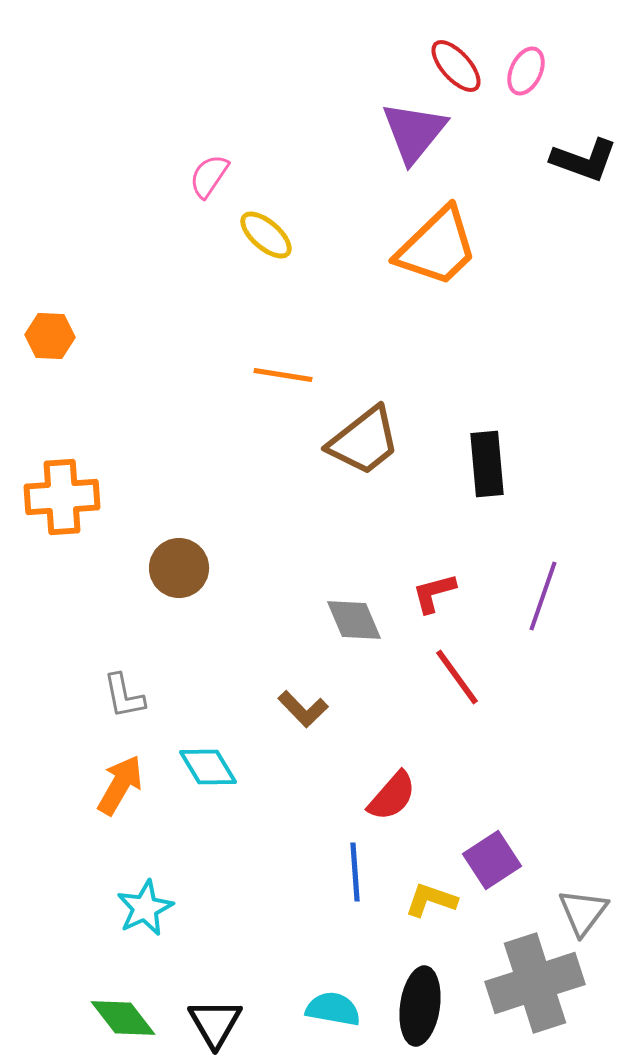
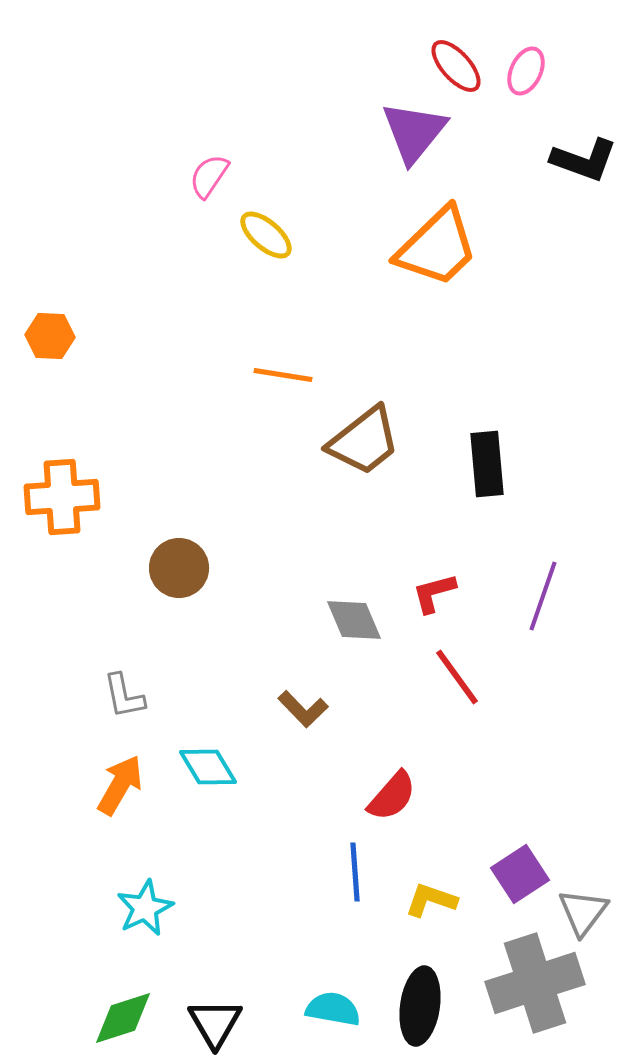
purple square: moved 28 px right, 14 px down
green diamond: rotated 70 degrees counterclockwise
